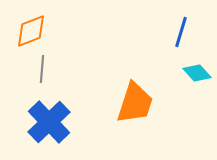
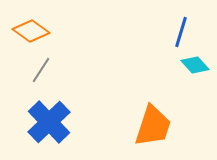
orange diamond: rotated 57 degrees clockwise
gray line: moved 1 px left, 1 px down; rotated 28 degrees clockwise
cyan diamond: moved 2 px left, 8 px up
orange trapezoid: moved 18 px right, 23 px down
